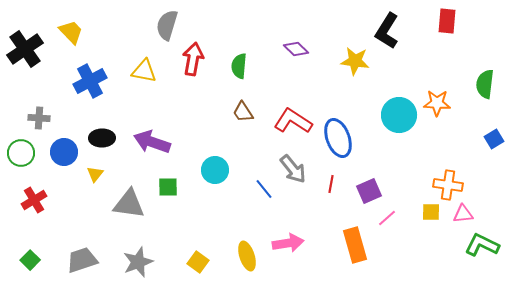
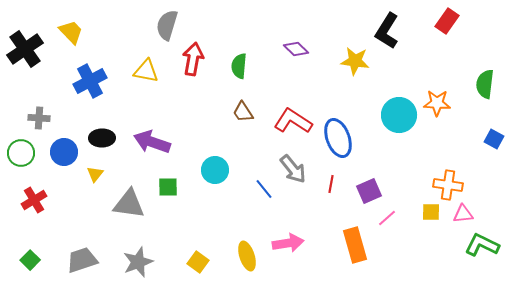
red rectangle at (447, 21): rotated 30 degrees clockwise
yellow triangle at (144, 71): moved 2 px right
blue square at (494, 139): rotated 30 degrees counterclockwise
